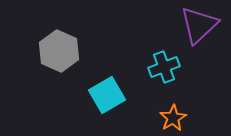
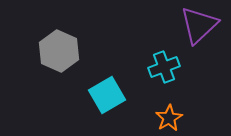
orange star: moved 4 px left
